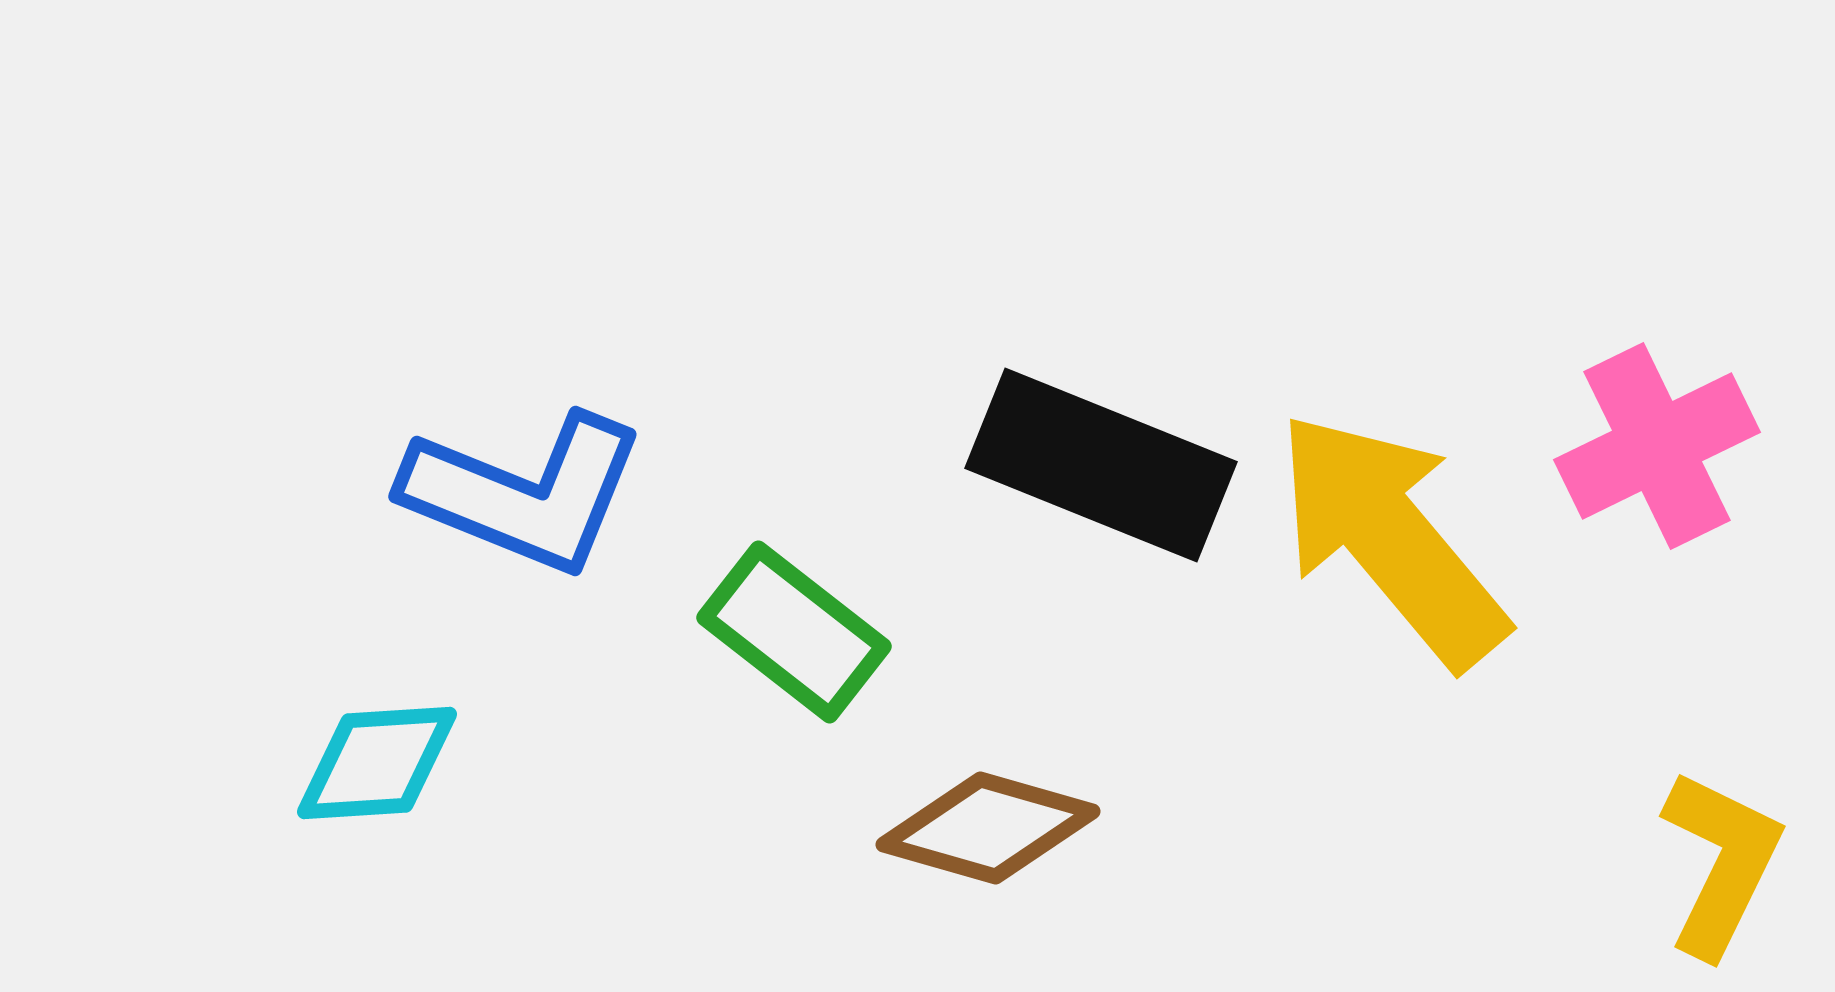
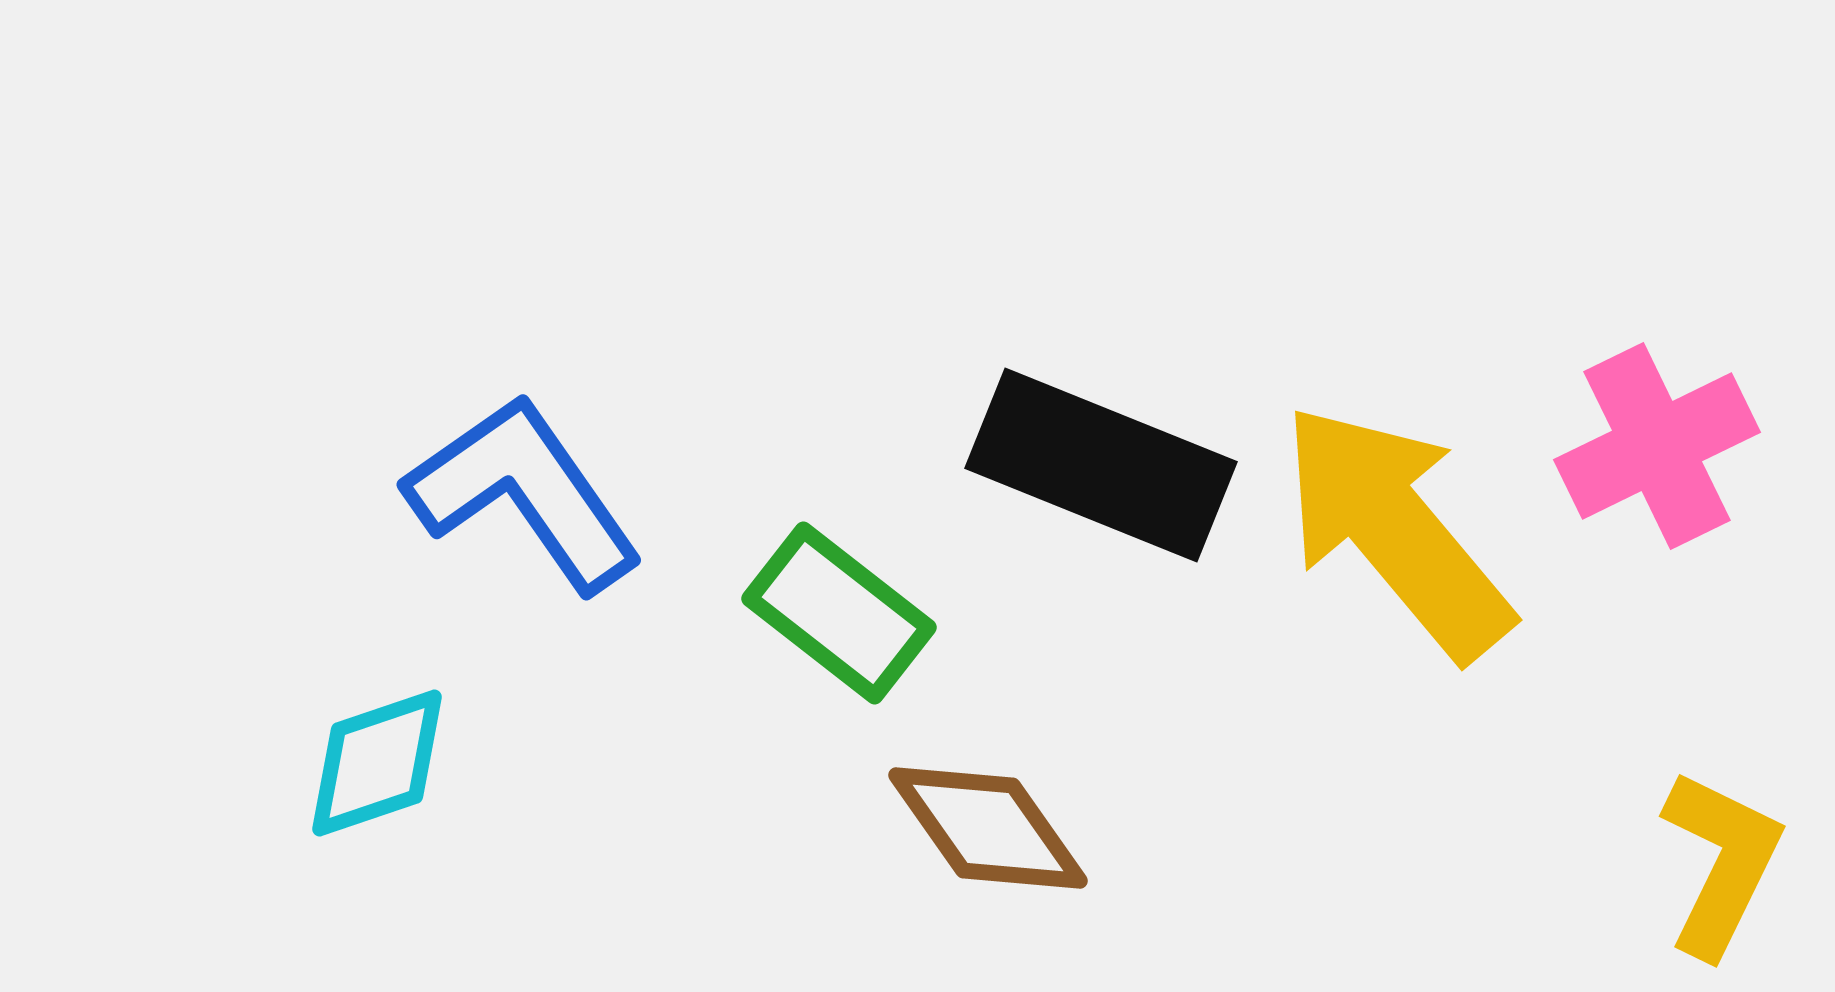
blue L-shape: rotated 147 degrees counterclockwise
yellow arrow: moved 5 px right, 8 px up
green rectangle: moved 45 px right, 19 px up
cyan diamond: rotated 15 degrees counterclockwise
brown diamond: rotated 39 degrees clockwise
